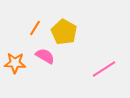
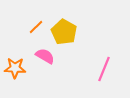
orange line: moved 1 px right, 1 px up; rotated 14 degrees clockwise
orange star: moved 5 px down
pink line: rotated 35 degrees counterclockwise
